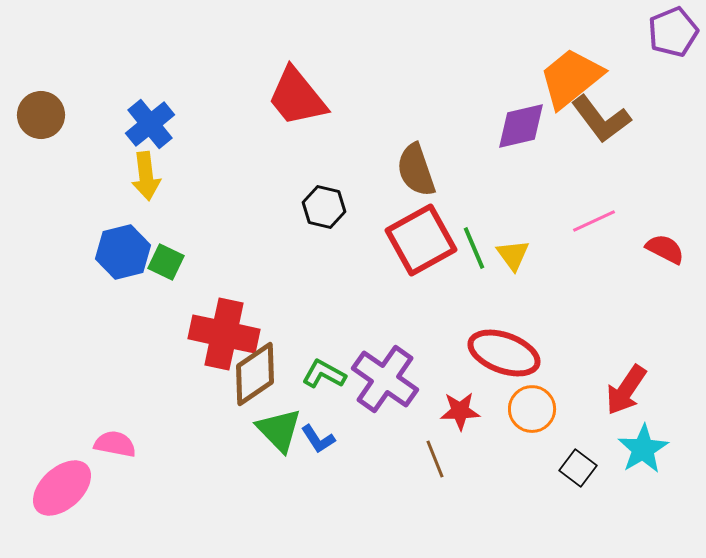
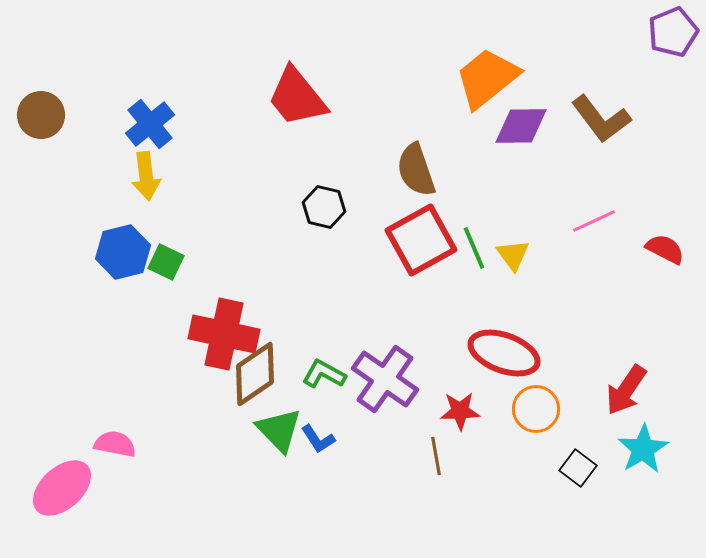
orange trapezoid: moved 84 px left
purple diamond: rotated 12 degrees clockwise
orange circle: moved 4 px right
brown line: moved 1 px right, 3 px up; rotated 12 degrees clockwise
